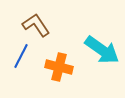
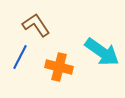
cyan arrow: moved 2 px down
blue line: moved 1 px left, 1 px down
